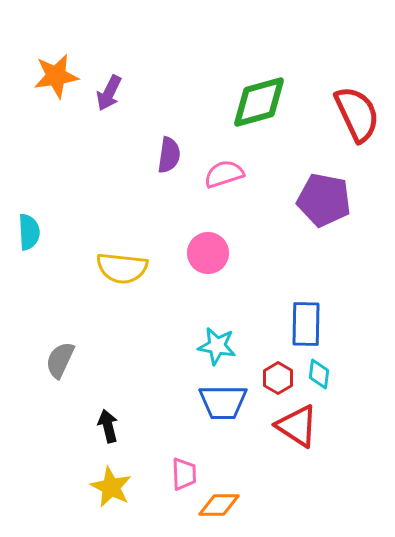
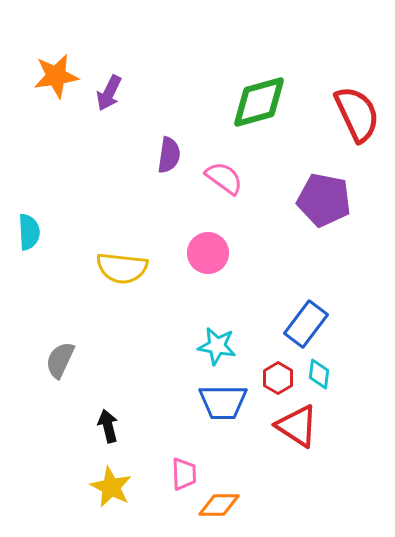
pink semicircle: moved 4 px down; rotated 54 degrees clockwise
blue rectangle: rotated 36 degrees clockwise
